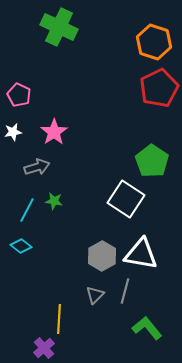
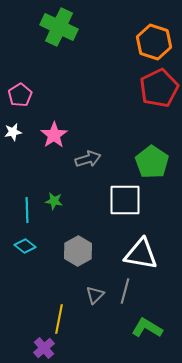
pink pentagon: moved 1 px right; rotated 15 degrees clockwise
pink star: moved 3 px down
green pentagon: moved 1 px down
gray arrow: moved 51 px right, 8 px up
white square: moved 1 px left, 1 px down; rotated 33 degrees counterclockwise
cyan line: rotated 30 degrees counterclockwise
cyan diamond: moved 4 px right
gray hexagon: moved 24 px left, 5 px up
yellow line: rotated 8 degrees clockwise
green L-shape: rotated 20 degrees counterclockwise
